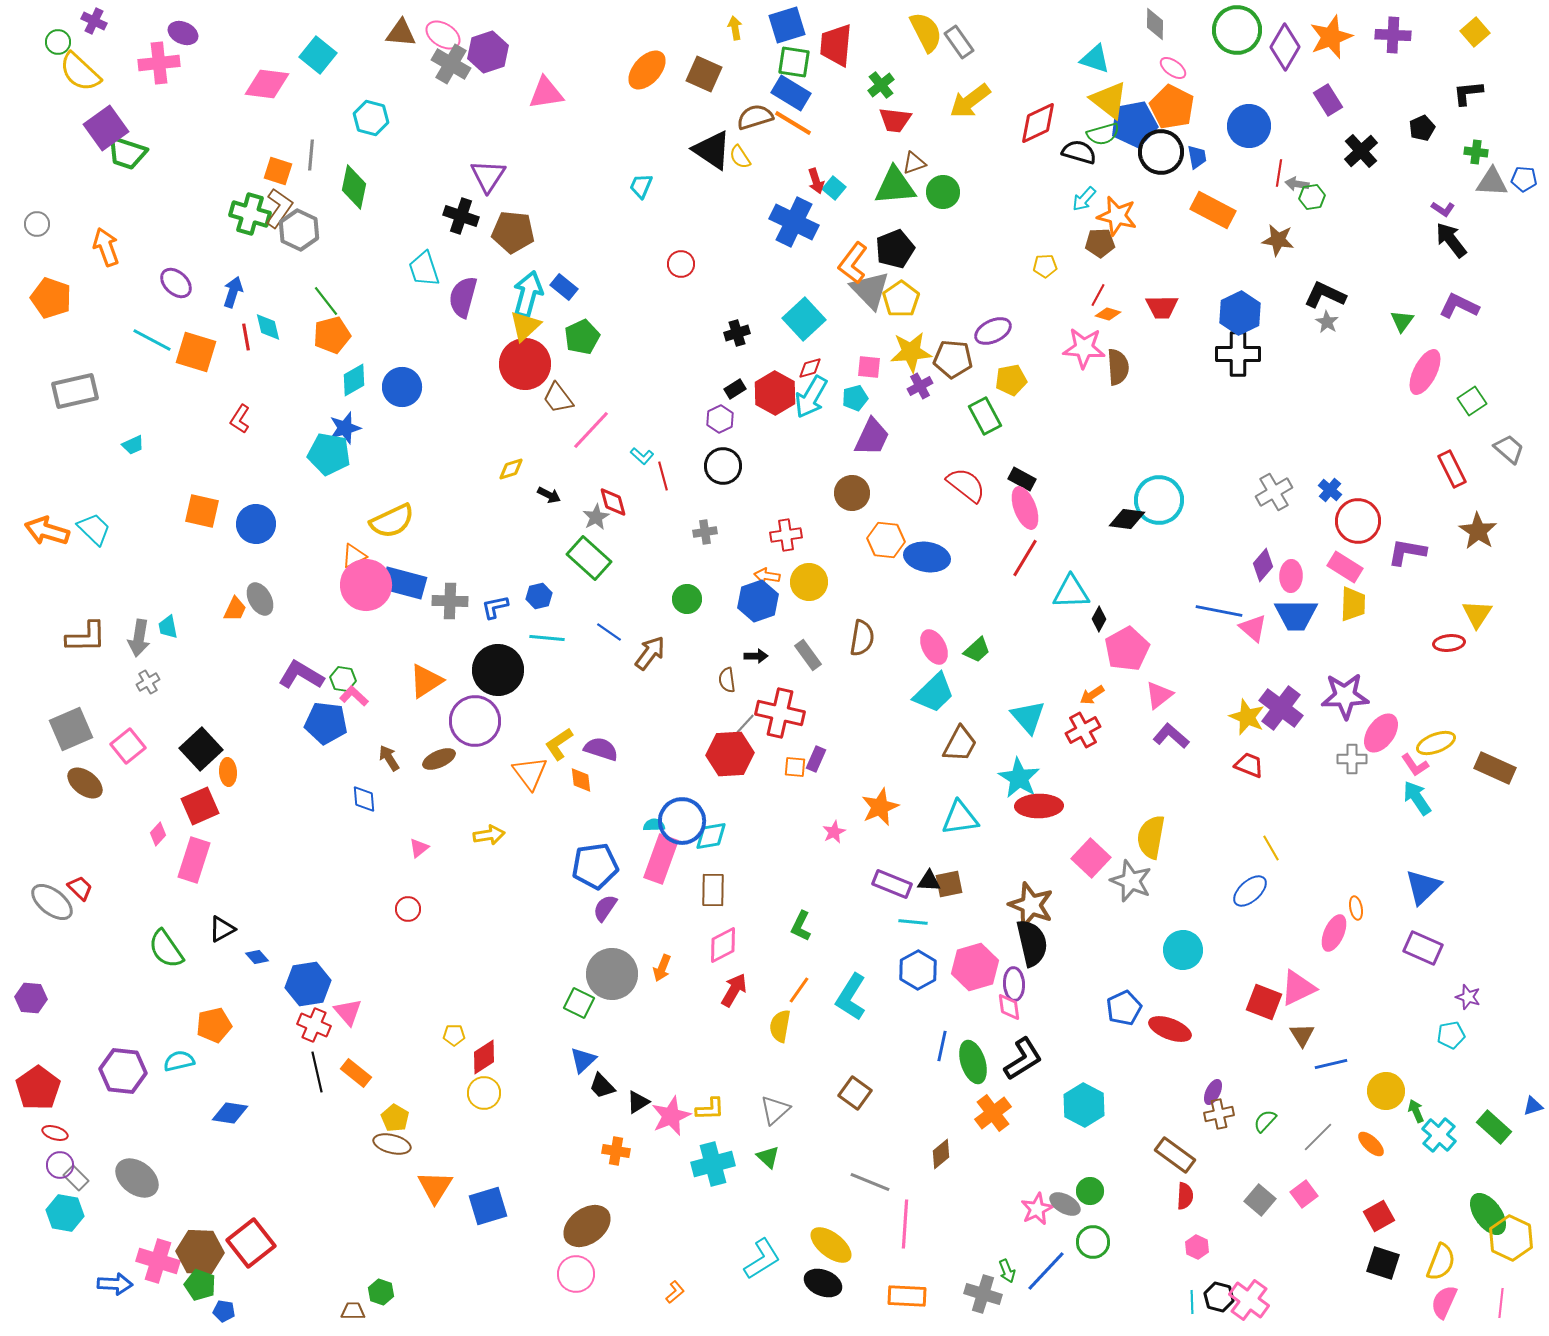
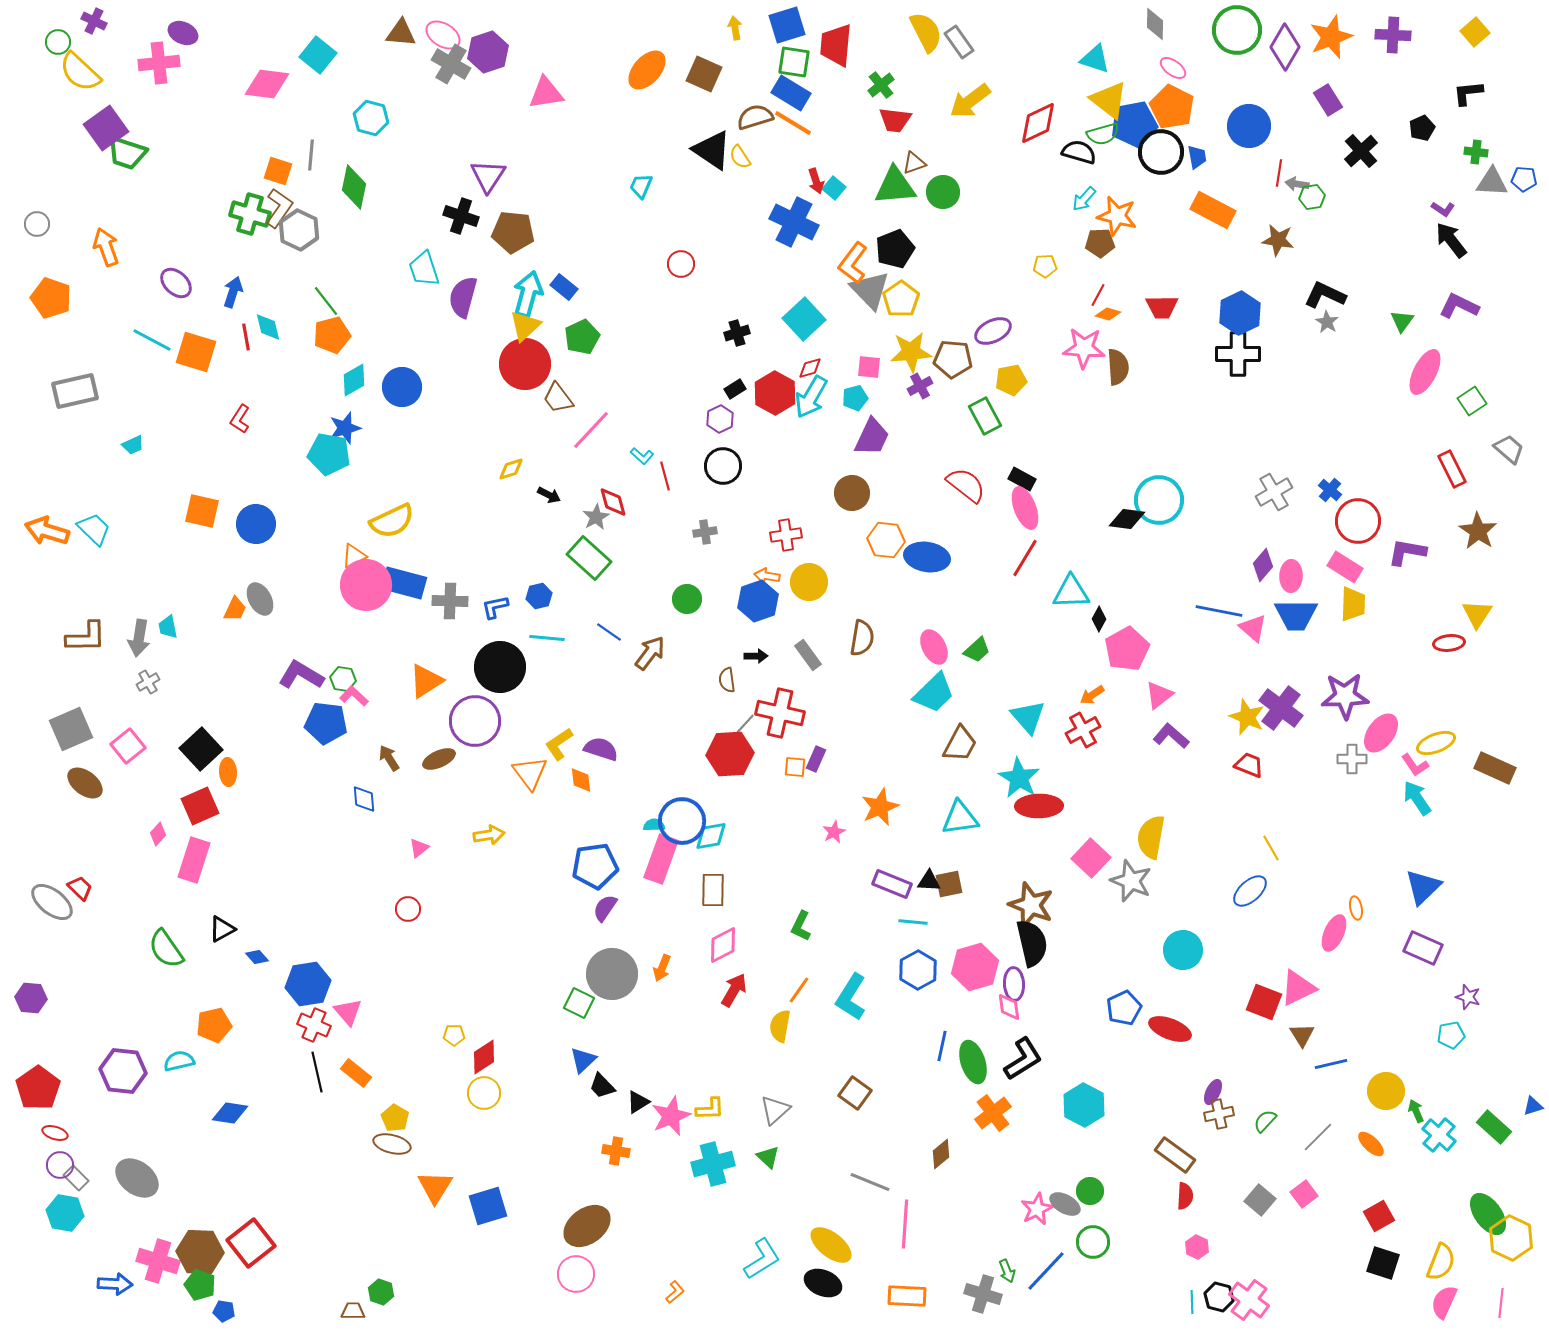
red line at (663, 476): moved 2 px right
black circle at (498, 670): moved 2 px right, 3 px up
